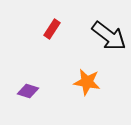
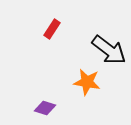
black arrow: moved 14 px down
purple diamond: moved 17 px right, 17 px down
